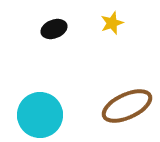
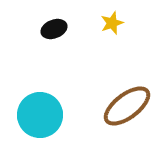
brown ellipse: rotated 12 degrees counterclockwise
